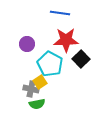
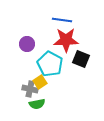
blue line: moved 2 px right, 7 px down
black square: rotated 24 degrees counterclockwise
gray cross: moved 1 px left
